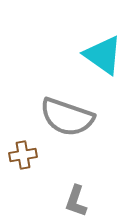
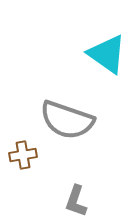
cyan triangle: moved 4 px right, 1 px up
gray semicircle: moved 3 px down
